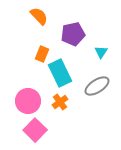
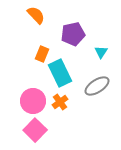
orange semicircle: moved 3 px left, 1 px up
pink circle: moved 5 px right
